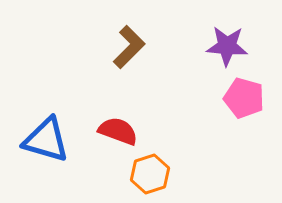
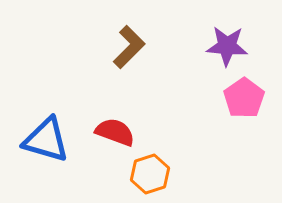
pink pentagon: rotated 21 degrees clockwise
red semicircle: moved 3 px left, 1 px down
